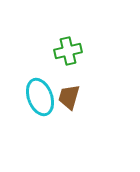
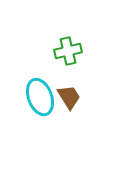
brown trapezoid: rotated 132 degrees clockwise
